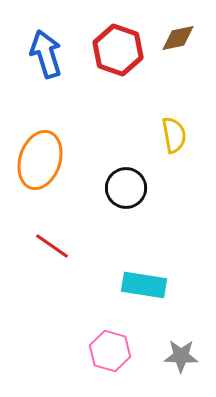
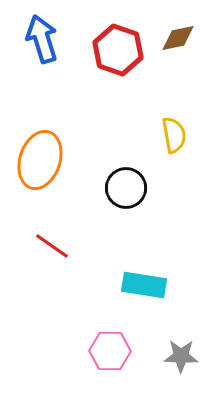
blue arrow: moved 4 px left, 15 px up
pink hexagon: rotated 15 degrees counterclockwise
